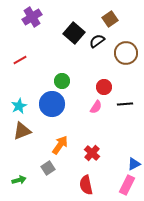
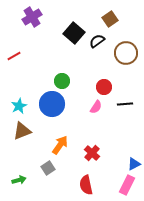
red line: moved 6 px left, 4 px up
